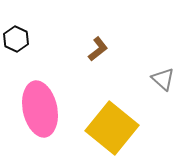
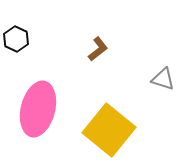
gray triangle: rotated 25 degrees counterclockwise
pink ellipse: moved 2 px left; rotated 26 degrees clockwise
yellow square: moved 3 px left, 2 px down
